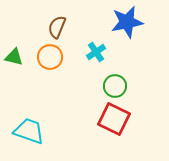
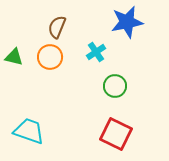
red square: moved 2 px right, 15 px down
